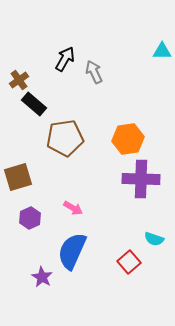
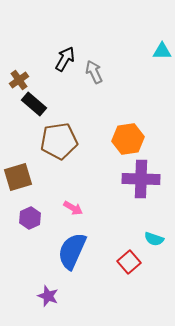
brown pentagon: moved 6 px left, 3 px down
purple star: moved 6 px right, 19 px down; rotated 10 degrees counterclockwise
